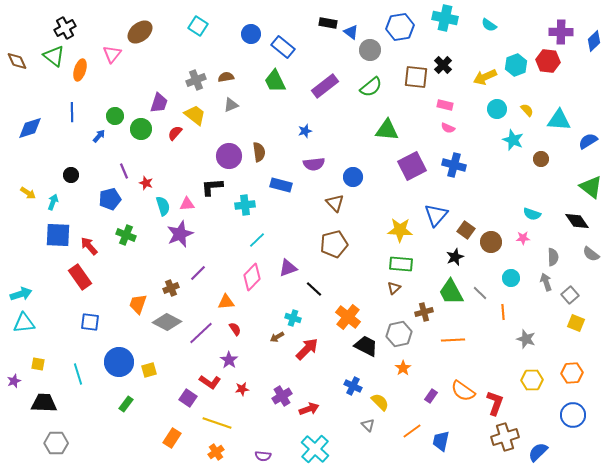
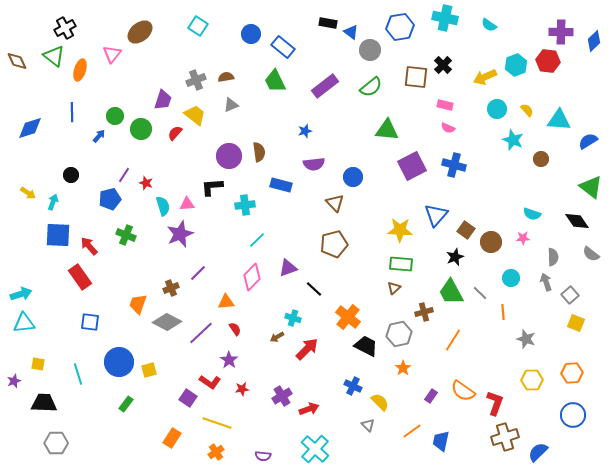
purple trapezoid at (159, 103): moved 4 px right, 3 px up
purple line at (124, 171): moved 4 px down; rotated 56 degrees clockwise
orange line at (453, 340): rotated 55 degrees counterclockwise
